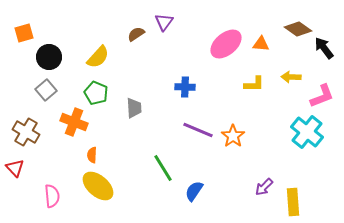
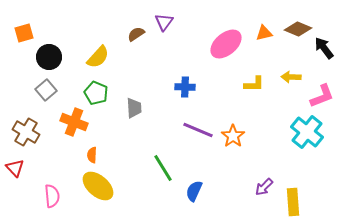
brown diamond: rotated 12 degrees counterclockwise
orange triangle: moved 3 px right, 11 px up; rotated 18 degrees counterclockwise
blue semicircle: rotated 10 degrees counterclockwise
